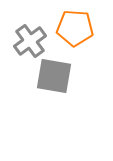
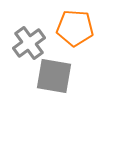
gray cross: moved 1 px left, 2 px down
